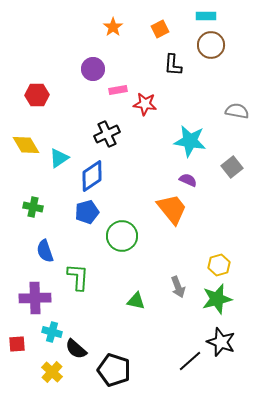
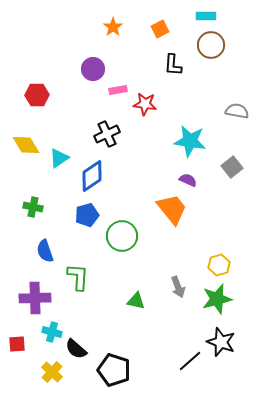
blue pentagon: moved 3 px down
